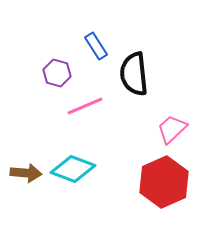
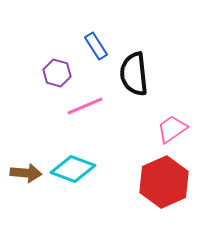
pink trapezoid: rotated 8 degrees clockwise
